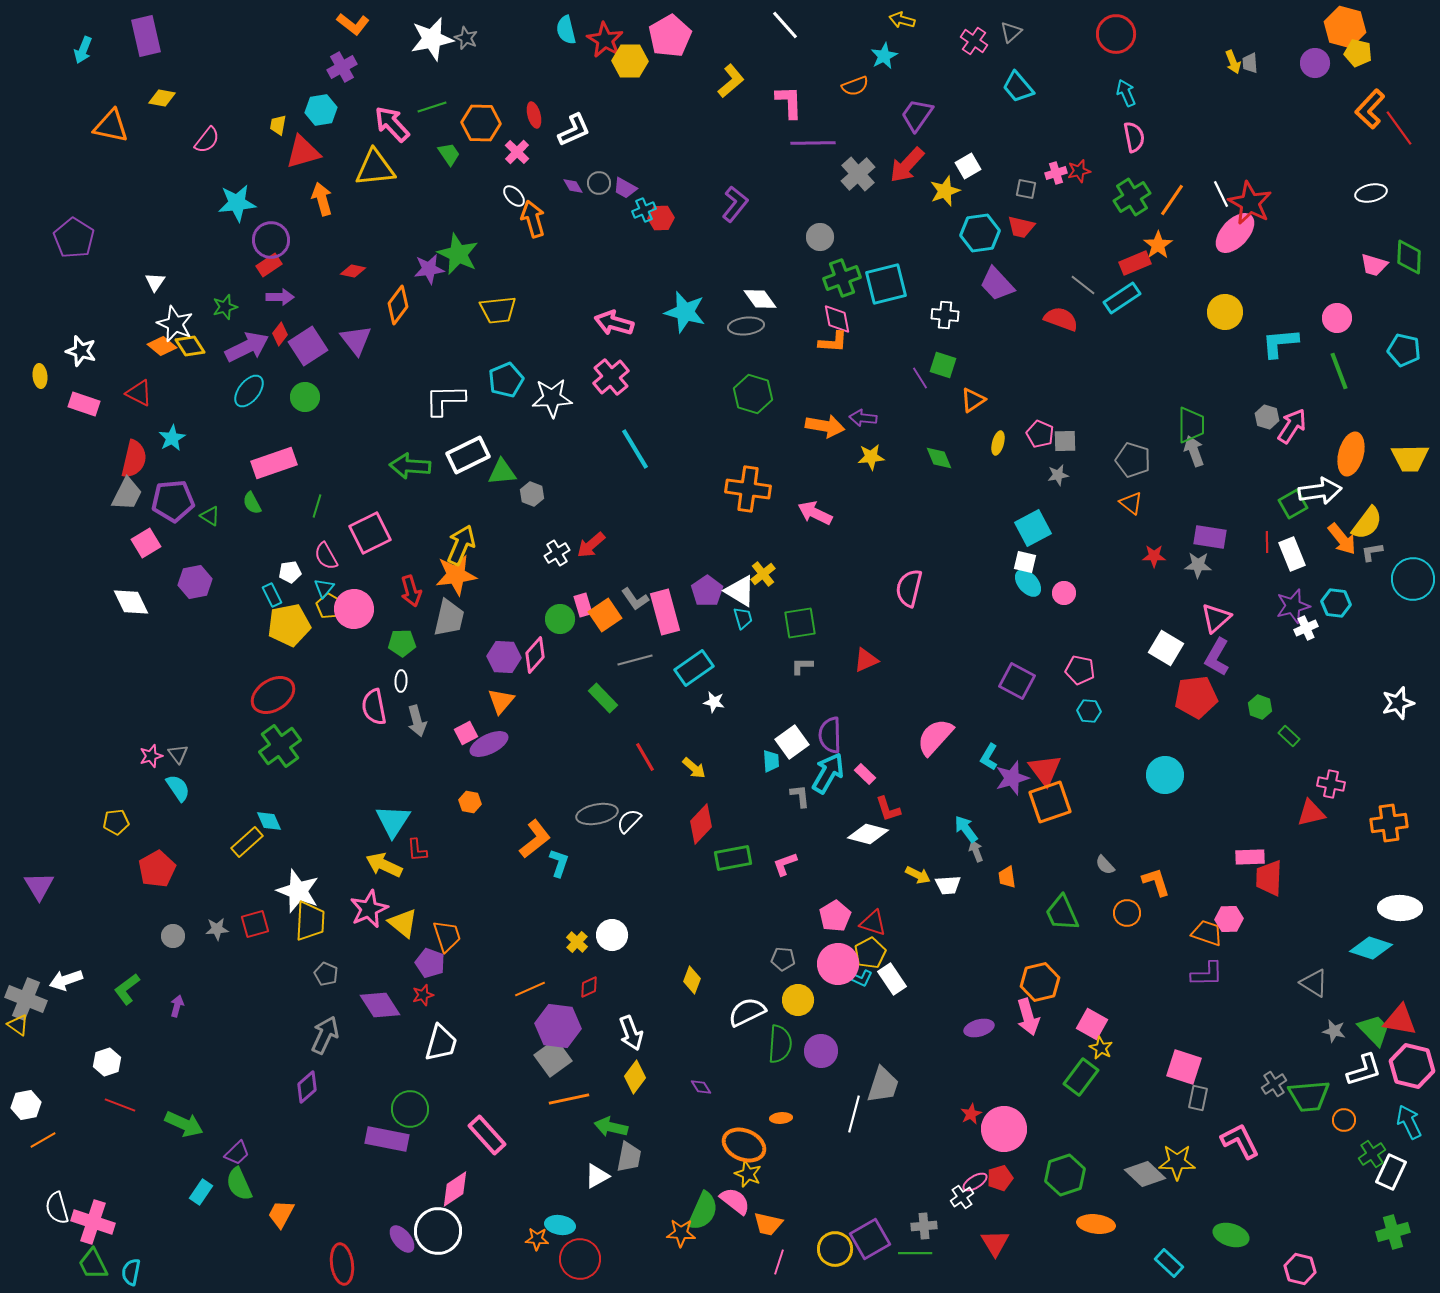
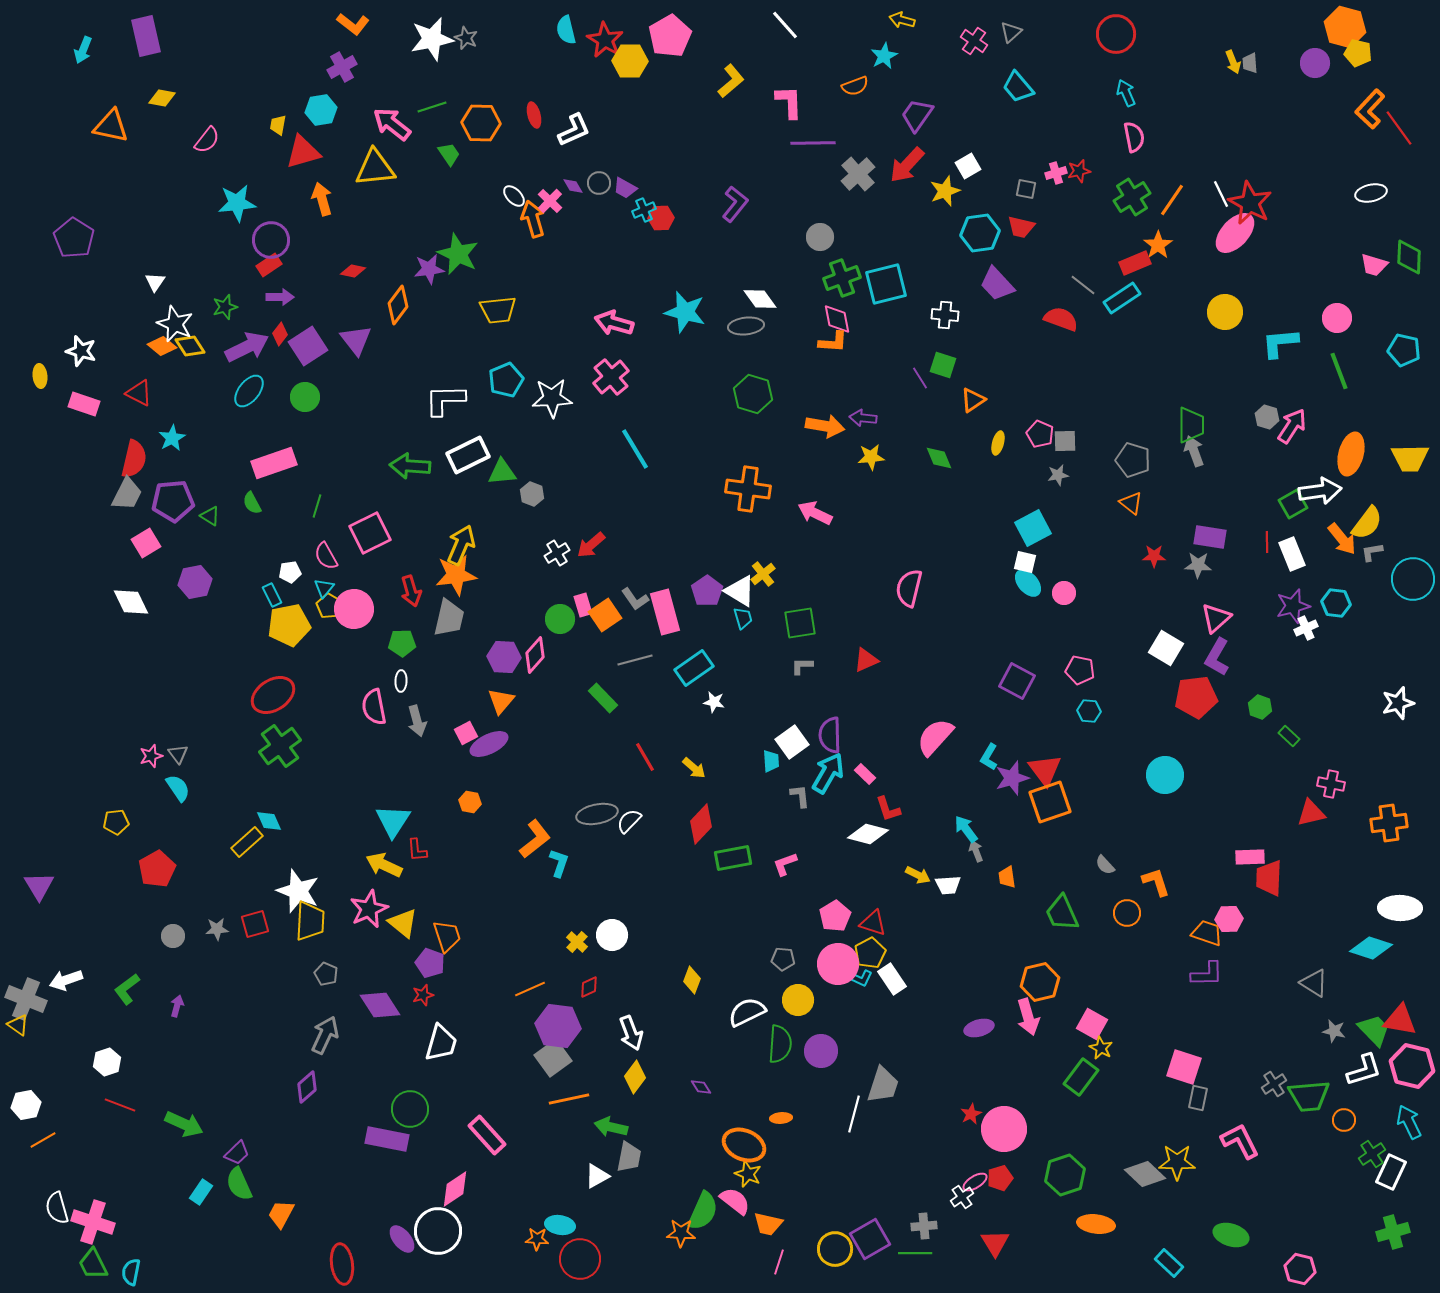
pink arrow at (392, 124): rotated 9 degrees counterclockwise
pink cross at (517, 152): moved 33 px right, 49 px down
